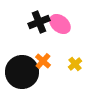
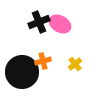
pink ellipse: rotated 10 degrees counterclockwise
orange cross: rotated 35 degrees clockwise
